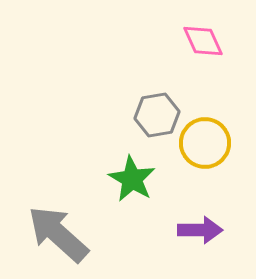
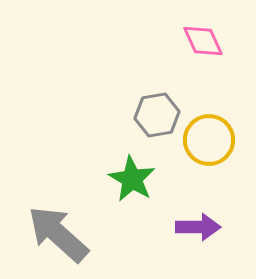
yellow circle: moved 4 px right, 3 px up
purple arrow: moved 2 px left, 3 px up
